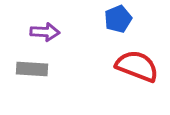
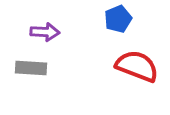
gray rectangle: moved 1 px left, 1 px up
